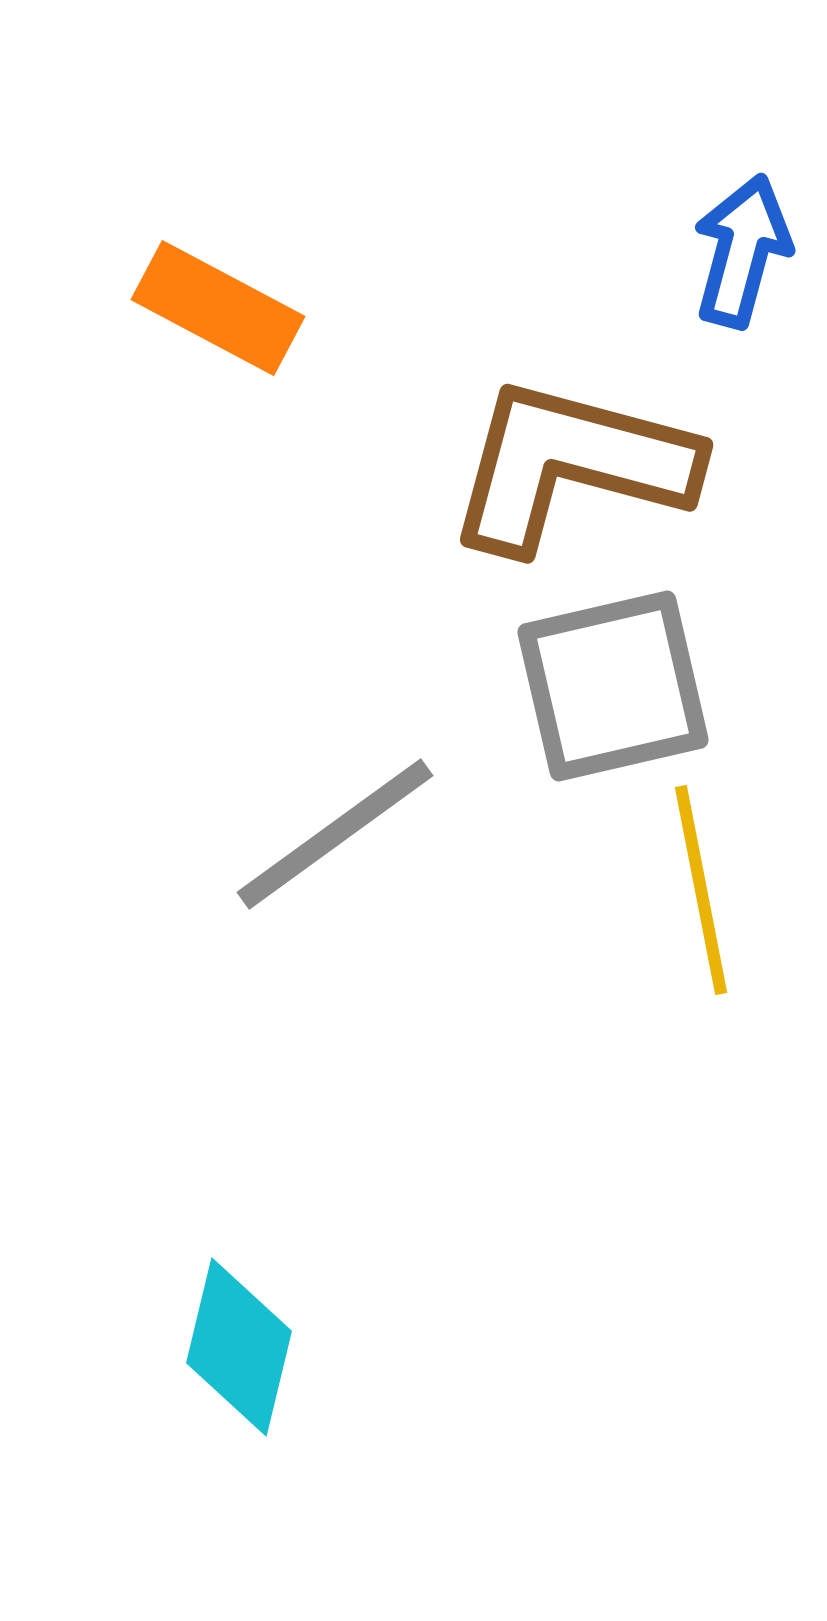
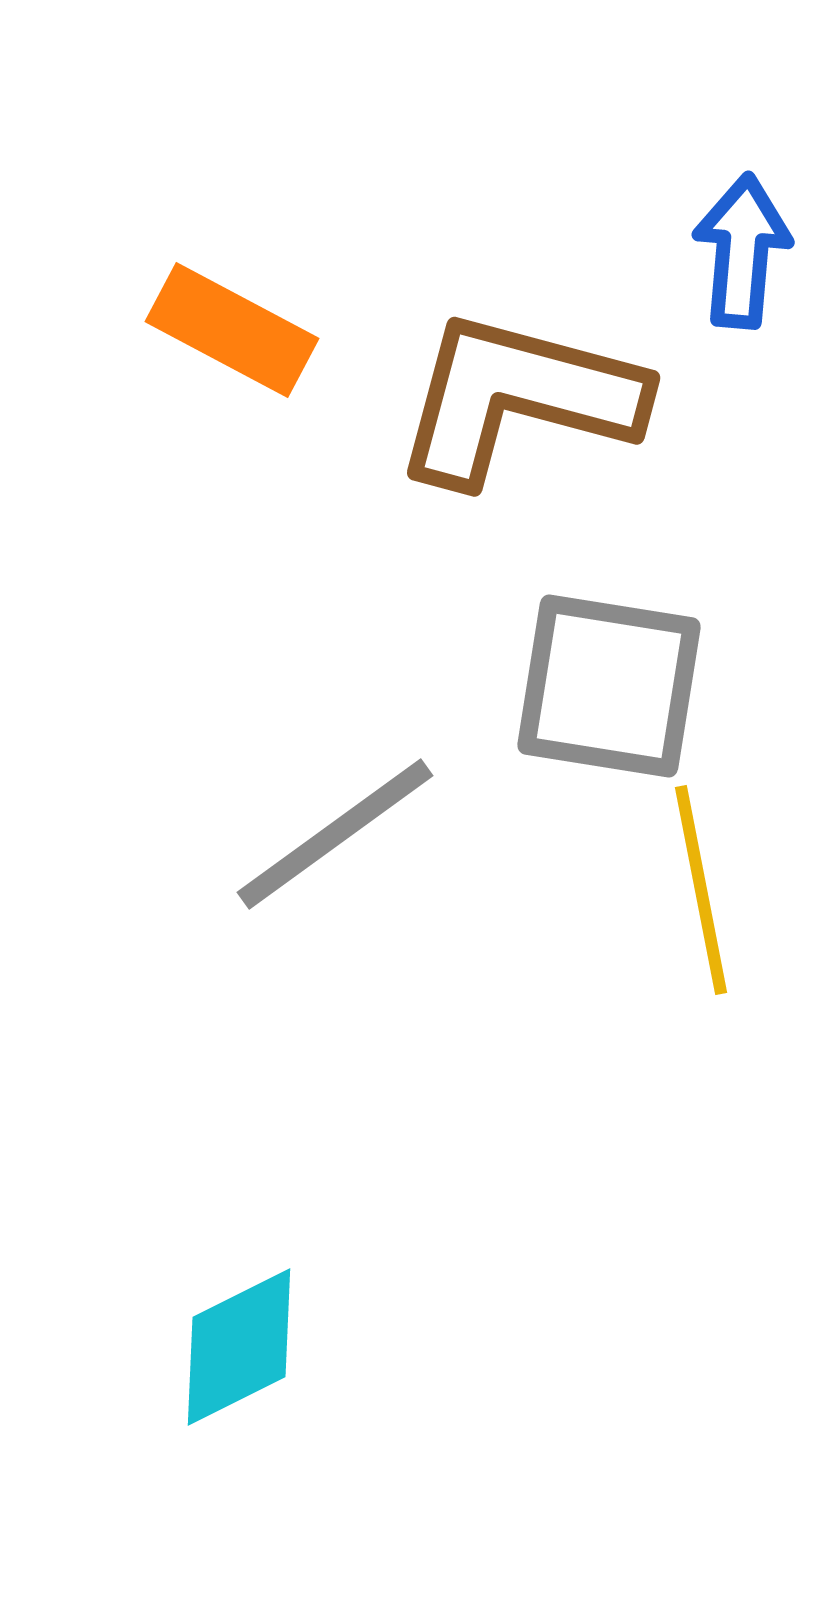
blue arrow: rotated 10 degrees counterclockwise
orange rectangle: moved 14 px right, 22 px down
brown L-shape: moved 53 px left, 67 px up
gray square: moved 4 px left; rotated 22 degrees clockwise
cyan diamond: rotated 50 degrees clockwise
